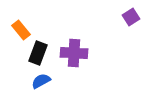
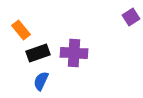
black rectangle: rotated 50 degrees clockwise
blue semicircle: rotated 36 degrees counterclockwise
